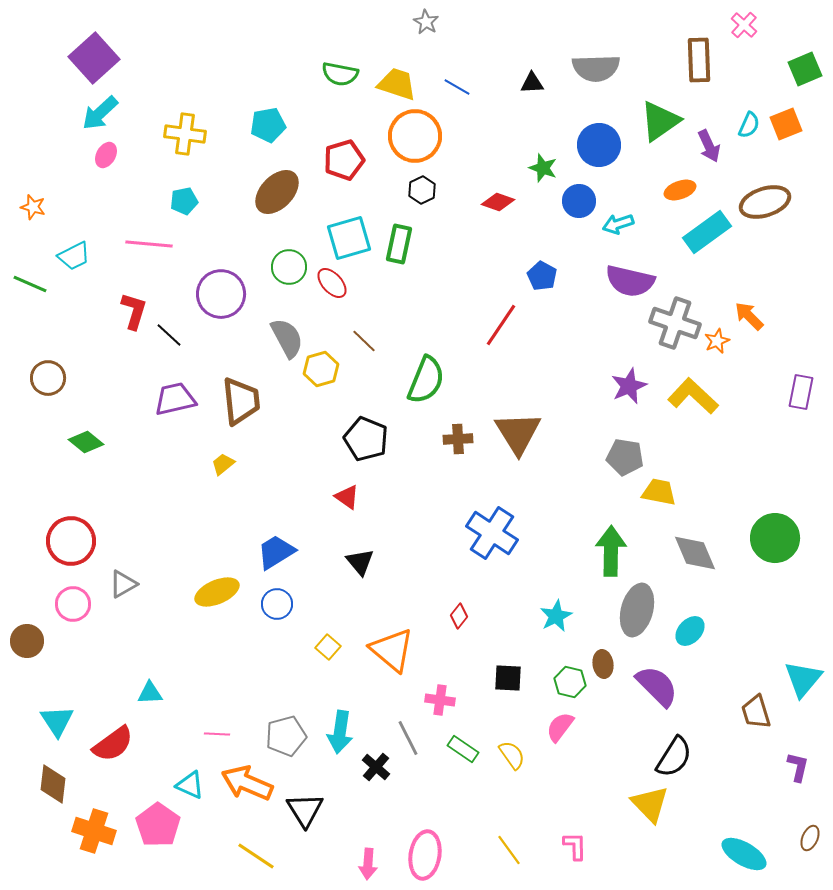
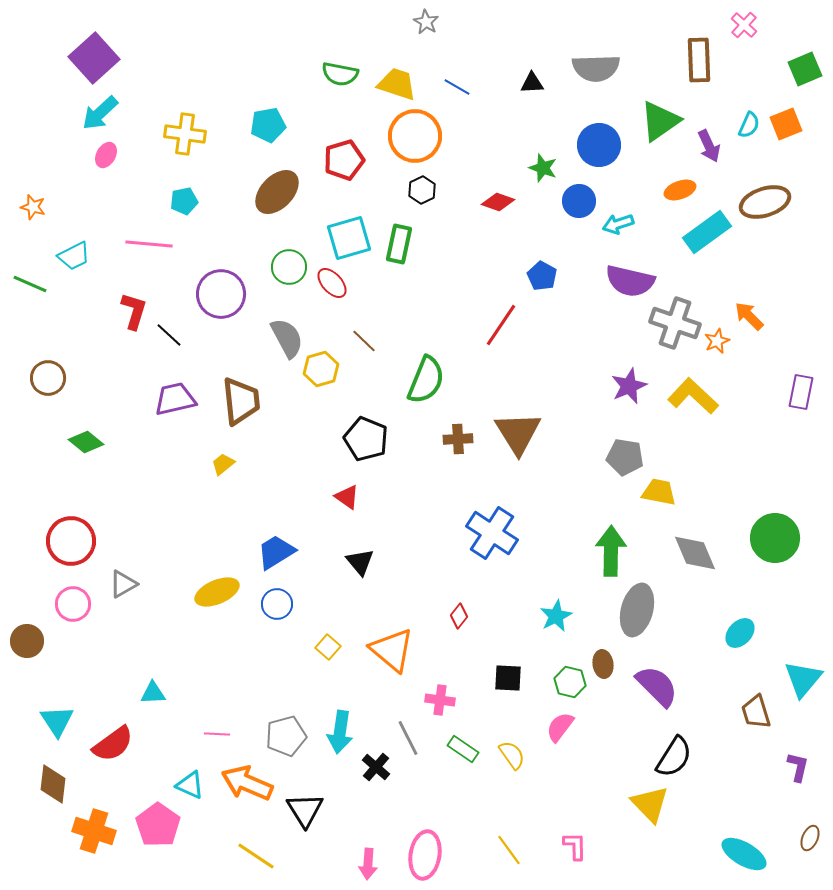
cyan ellipse at (690, 631): moved 50 px right, 2 px down
cyan triangle at (150, 693): moved 3 px right
